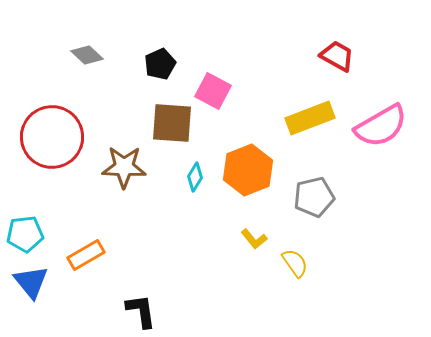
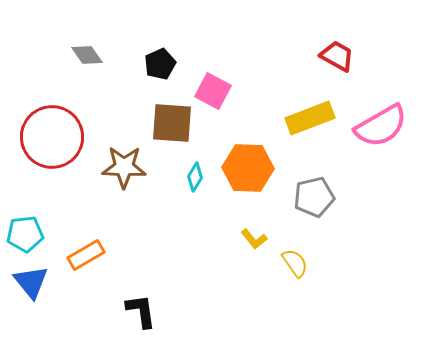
gray diamond: rotated 12 degrees clockwise
orange hexagon: moved 2 px up; rotated 24 degrees clockwise
